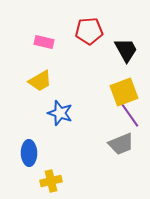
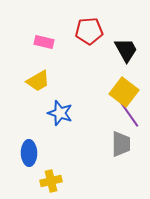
yellow trapezoid: moved 2 px left
yellow square: rotated 32 degrees counterclockwise
gray trapezoid: rotated 68 degrees counterclockwise
